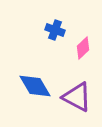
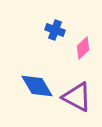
blue diamond: moved 2 px right
